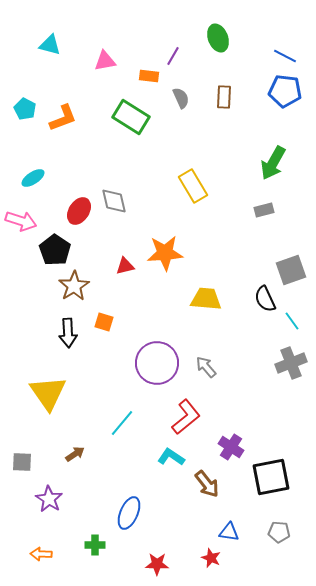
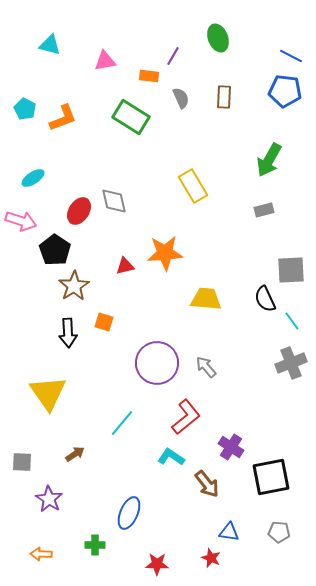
blue line at (285, 56): moved 6 px right
green arrow at (273, 163): moved 4 px left, 3 px up
gray square at (291, 270): rotated 16 degrees clockwise
